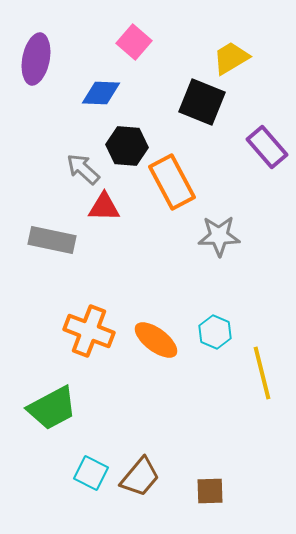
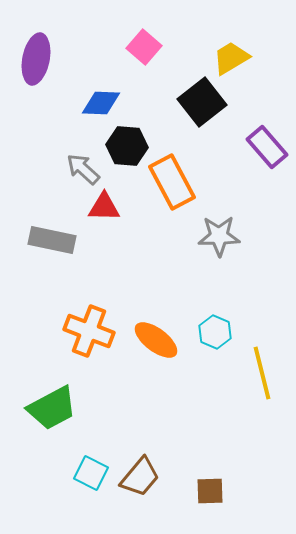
pink square: moved 10 px right, 5 px down
blue diamond: moved 10 px down
black square: rotated 30 degrees clockwise
